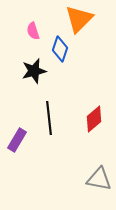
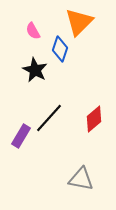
orange triangle: moved 3 px down
pink semicircle: rotated 12 degrees counterclockwise
black star: moved 1 px right, 1 px up; rotated 30 degrees counterclockwise
black line: rotated 48 degrees clockwise
purple rectangle: moved 4 px right, 4 px up
gray triangle: moved 18 px left
